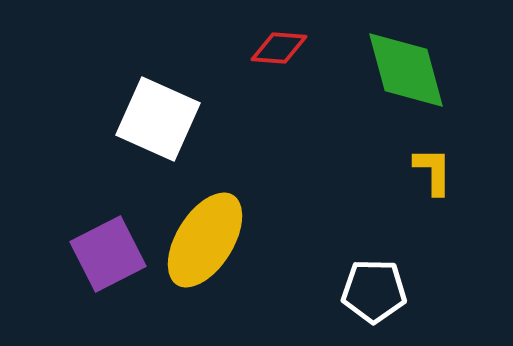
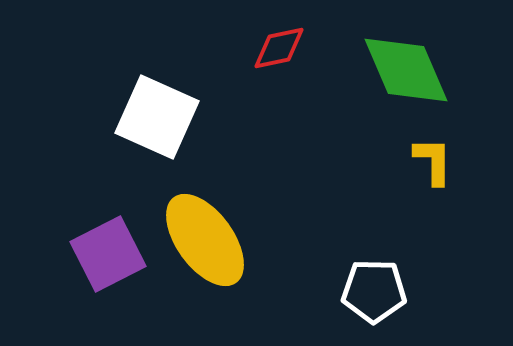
red diamond: rotated 16 degrees counterclockwise
green diamond: rotated 8 degrees counterclockwise
white square: moved 1 px left, 2 px up
yellow L-shape: moved 10 px up
yellow ellipse: rotated 68 degrees counterclockwise
